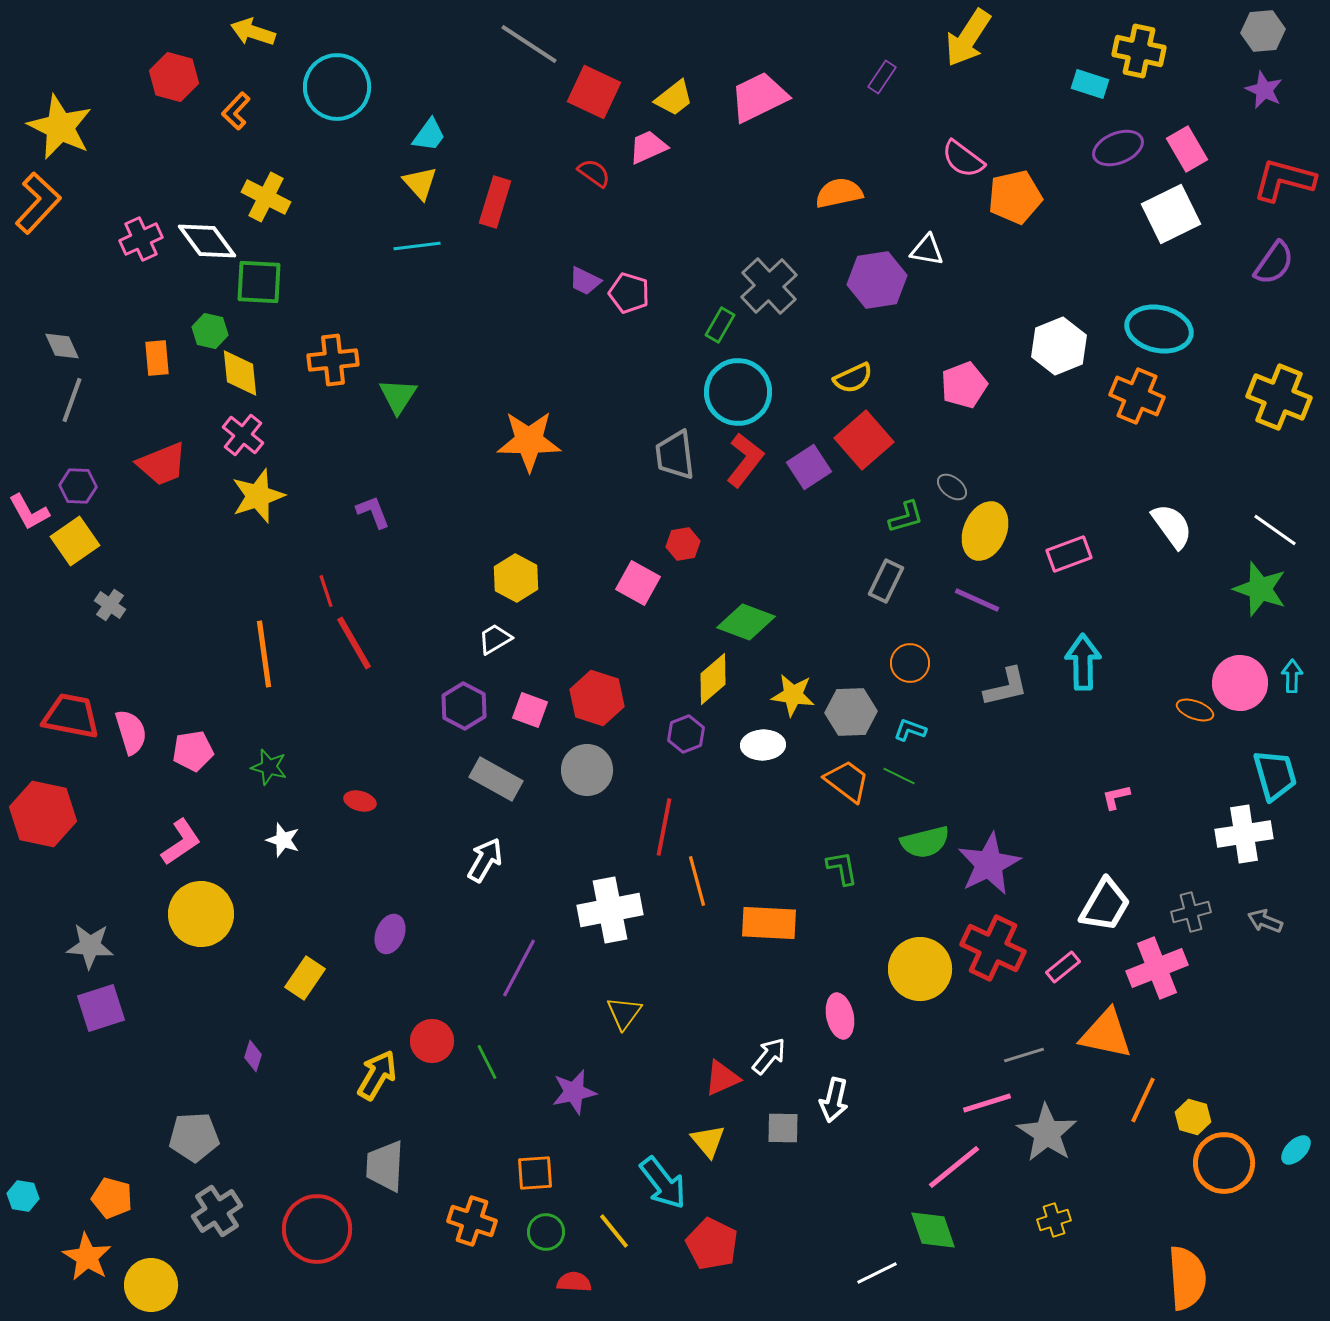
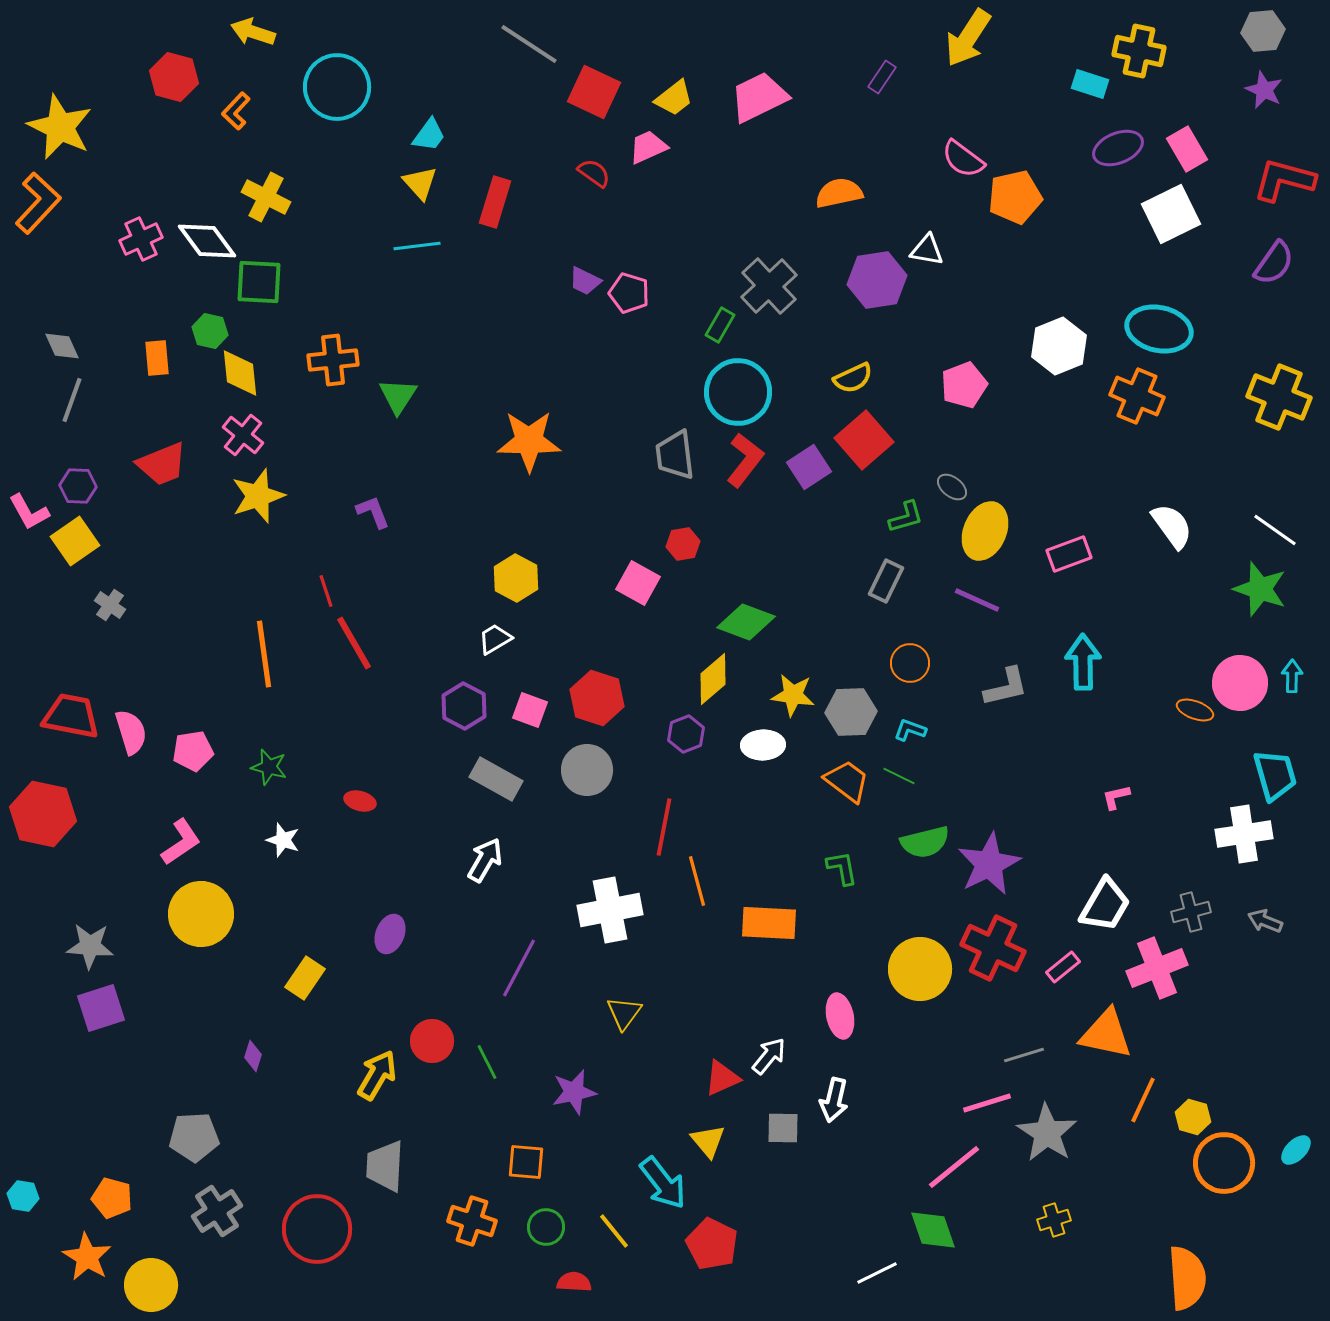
orange square at (535, 1173): moved 9 px left, 11 px up; rotated 9 degrees clockwise
green circle at (546, 1232): moved 5 px up
